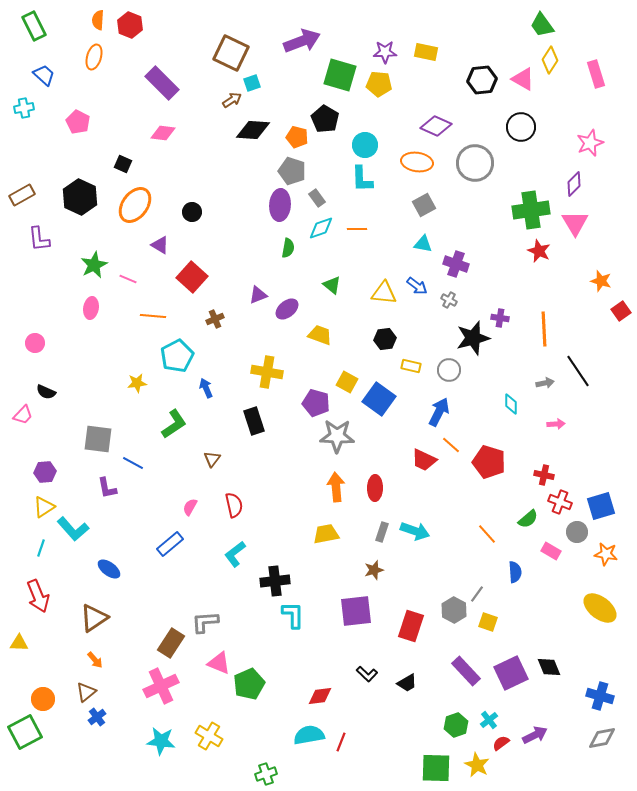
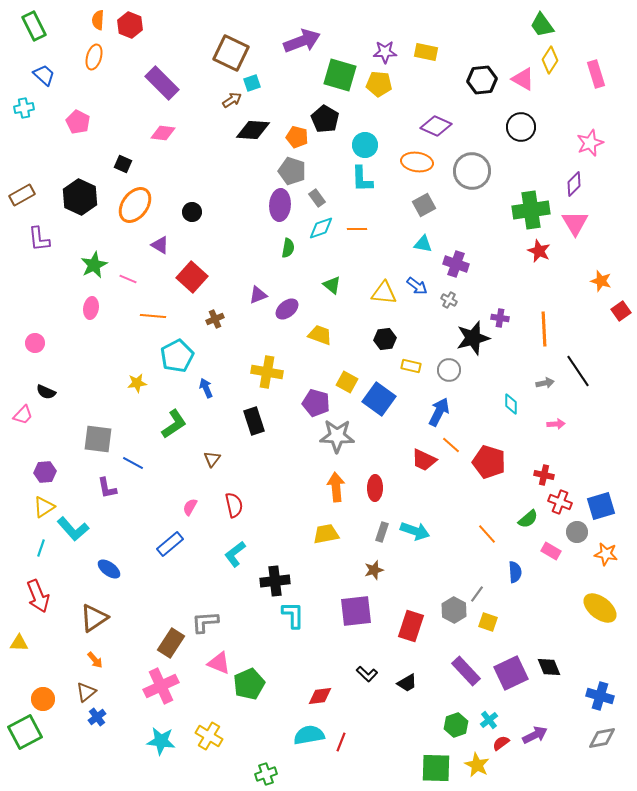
gray circle at (475, 163): moved 3 px left, 8 px down
